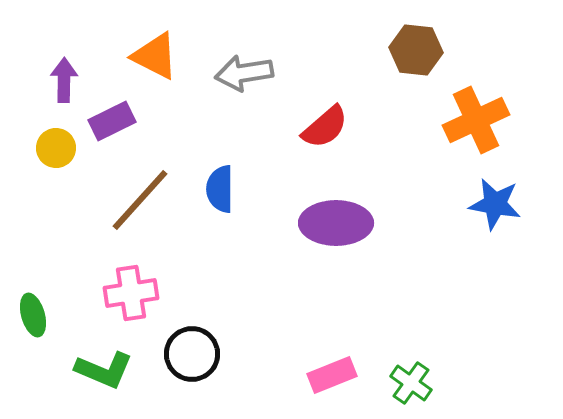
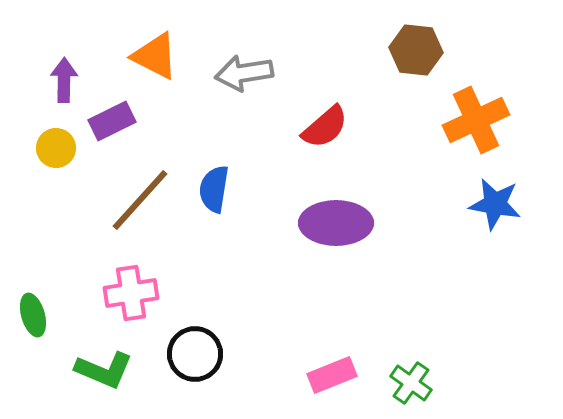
blue semicircle: moved 6 px left; rotated 9 degrees clockwise
black circle: moved 3 px right
